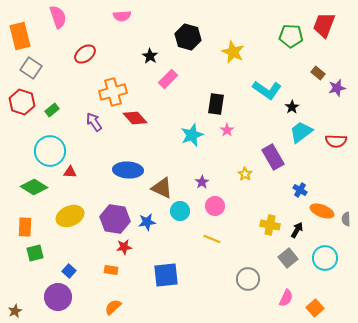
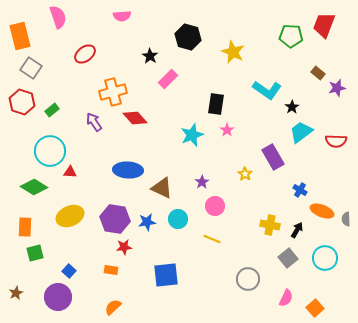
cyan circle at (180, 211): moved 2 px left, 8 px down
brown star at (15, 311): moved 1 px right, 18 px up
